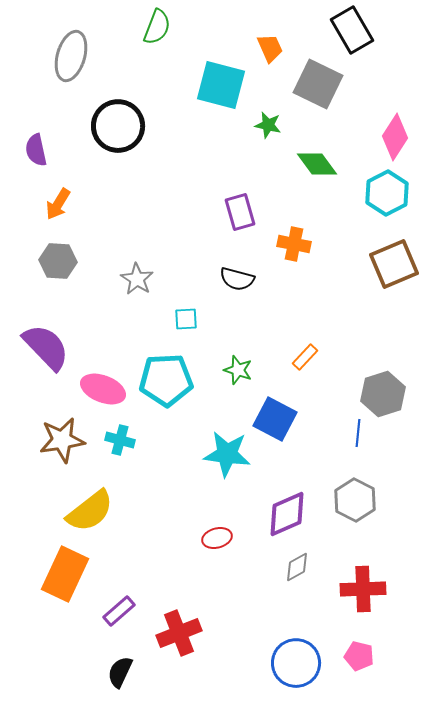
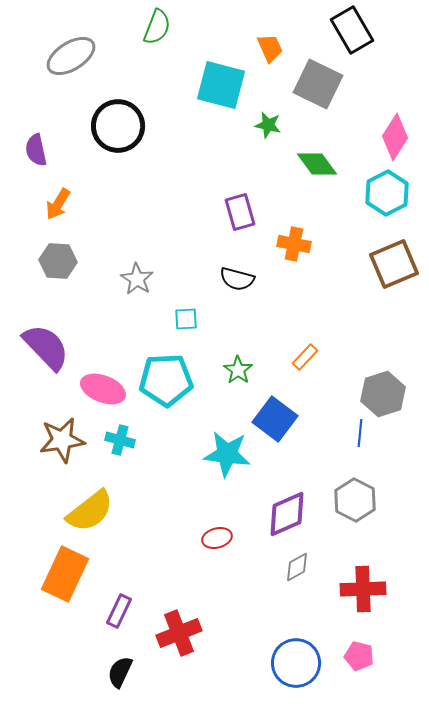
gray ellipse at (71, 56): rotated 42 degrees clockwise
green star at (238, 370): rotated 16 degrees clockwise
blue square at (275, 419): rotated 9 degrees clockwise
blue line at (358, 433): moved 2 px right
purple rectangle at (119, 611): rotated 24 degrees counterclockwise
